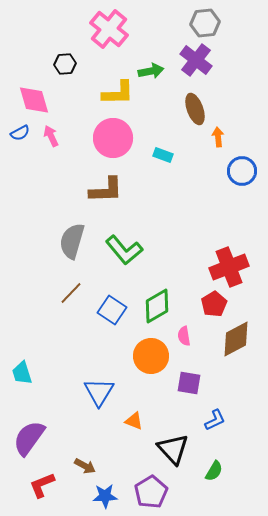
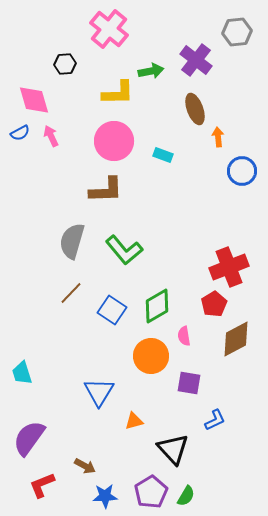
gray hexagon: moved 32 px right, 9 px down
pink circle: moved 1 px right, 3 px down
orange triangle: rotated 36 degrees counterclockwise
green semicircle: moved 28 px left, 25 px down
